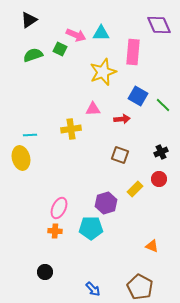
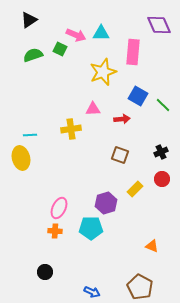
red circle: moved 3 px right
blue arrow: moved 1 px left, 3 px down; rotated 21 degrees counterclockwise
